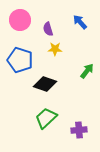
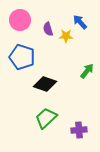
yellow star: moved 11 px right, 13 px up
blue pentagon: moved 2 px right, 3 px up
